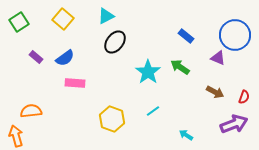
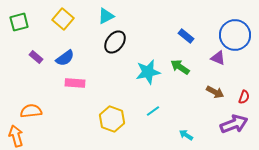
green square: rotated 18 degrees clockwise
cyan star: rotated 25 degrees clockwise
